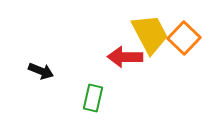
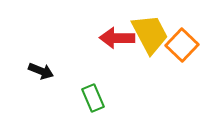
orange square: moved 2 px left, 7 px down
red arrow: moved 8 px left, 19 px up
green rectangle: rotated 36 degrees counterclockwise
